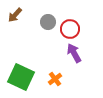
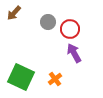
brown arrow: moved 1 px left, 2 px up
